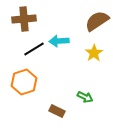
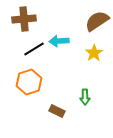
orange hexagon: moved 5 px right
green arrow: rotated 63 degrees clockwise
